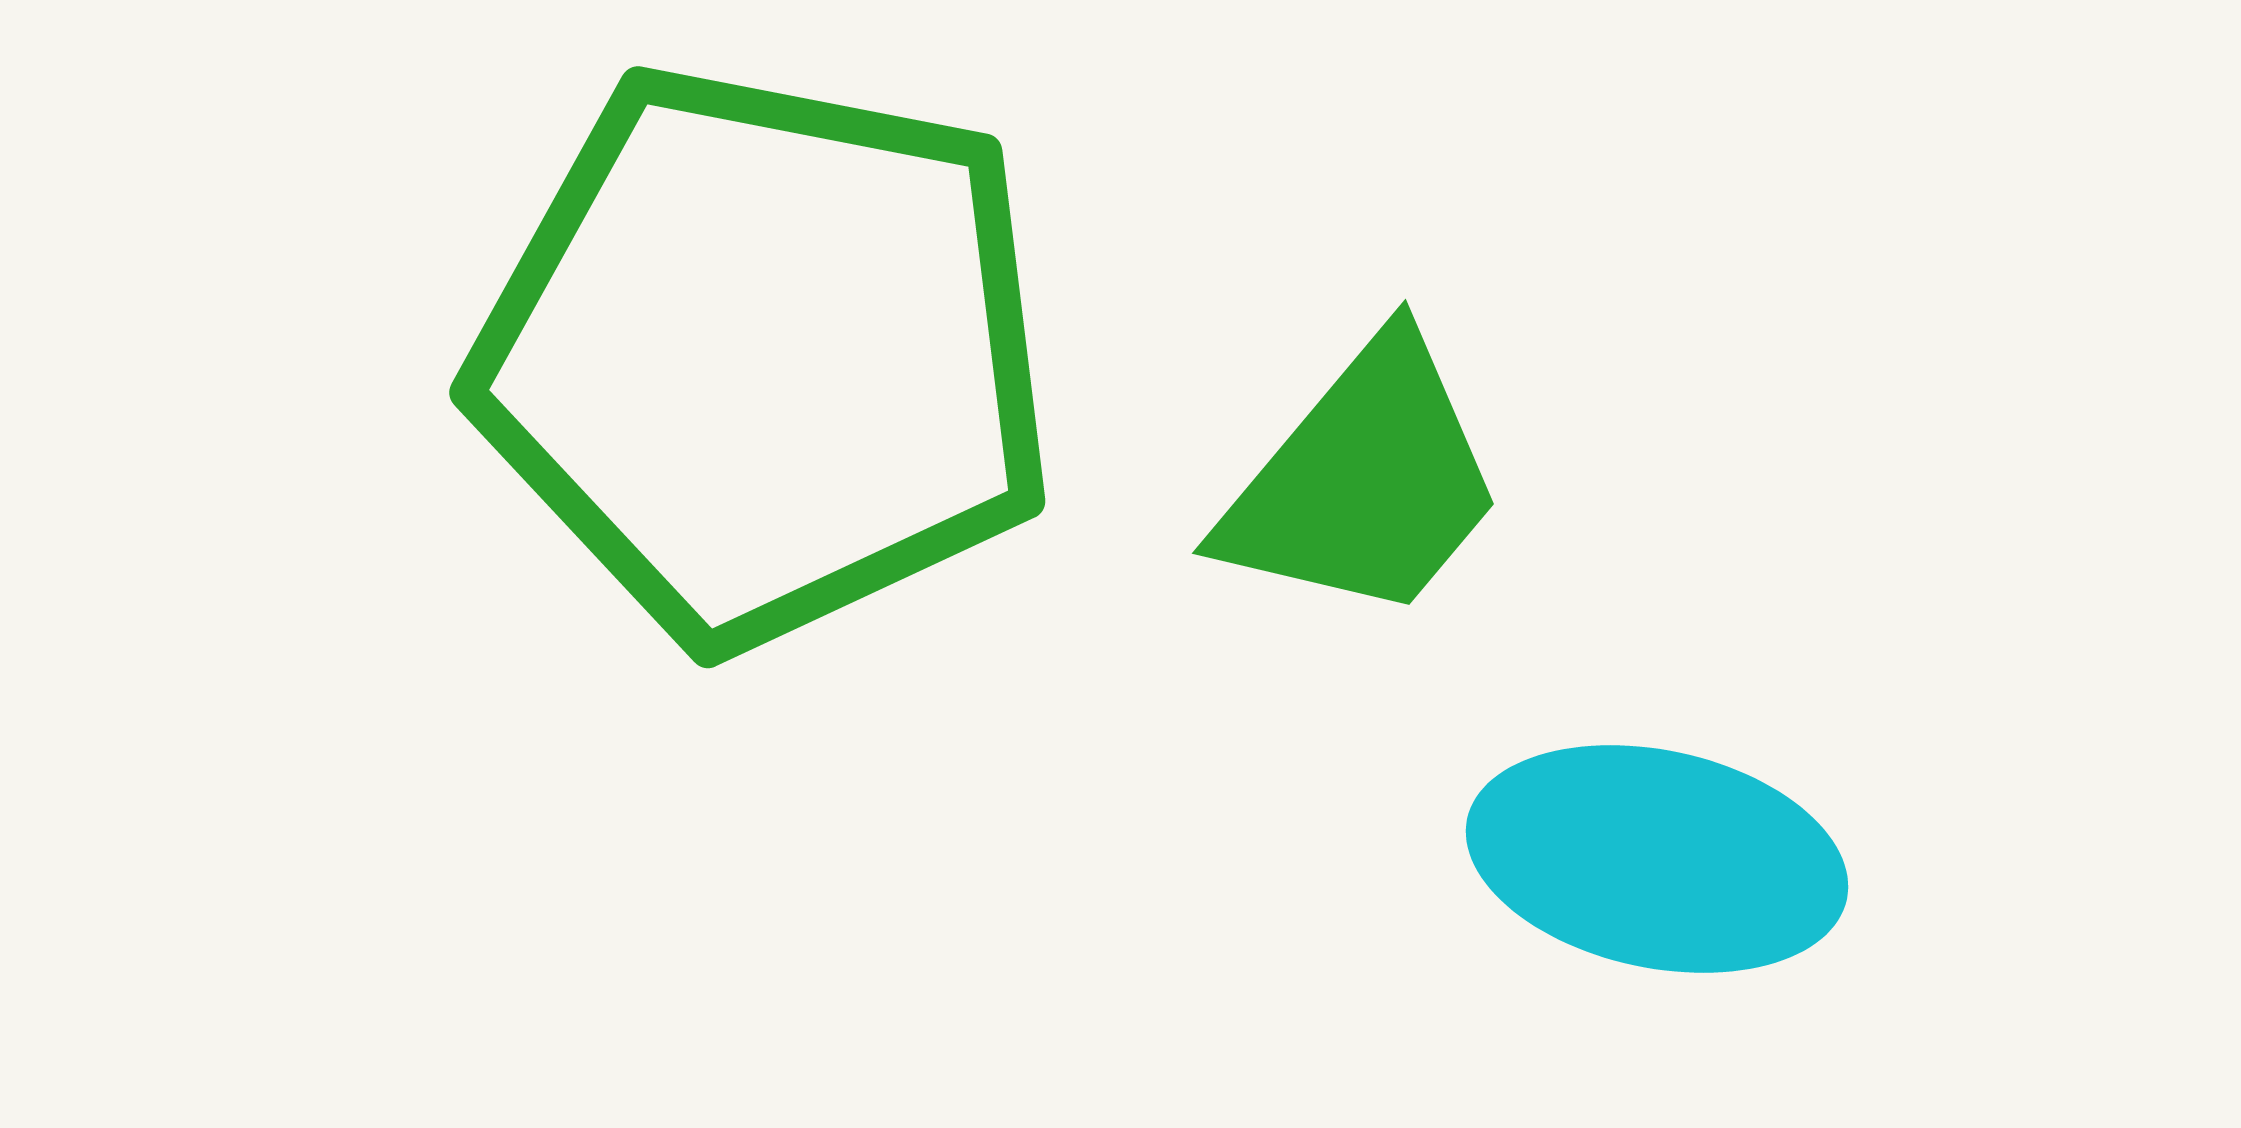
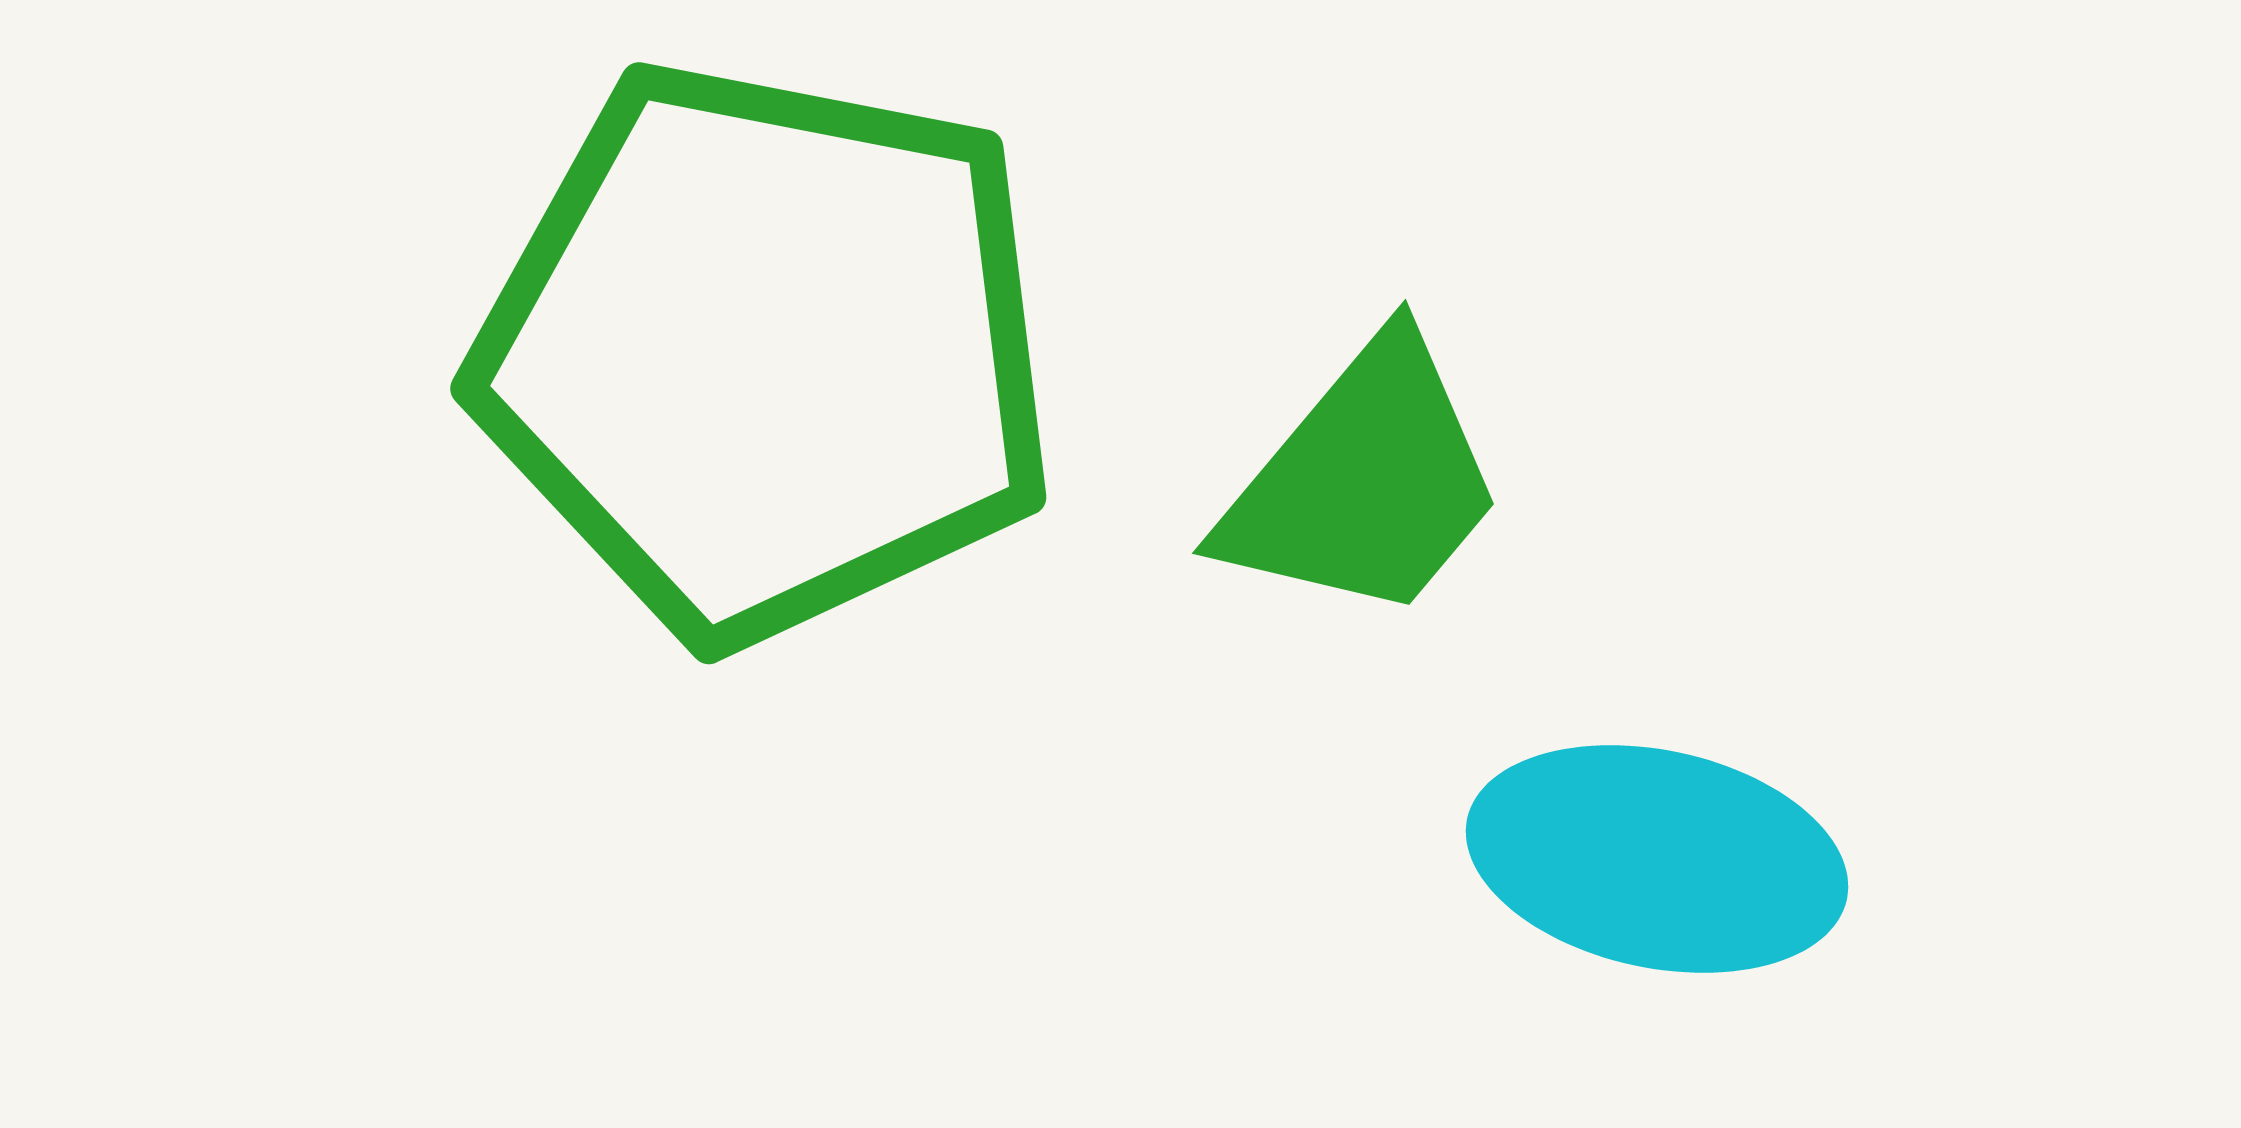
green pentagon: moved 1 px right, 4 px up
